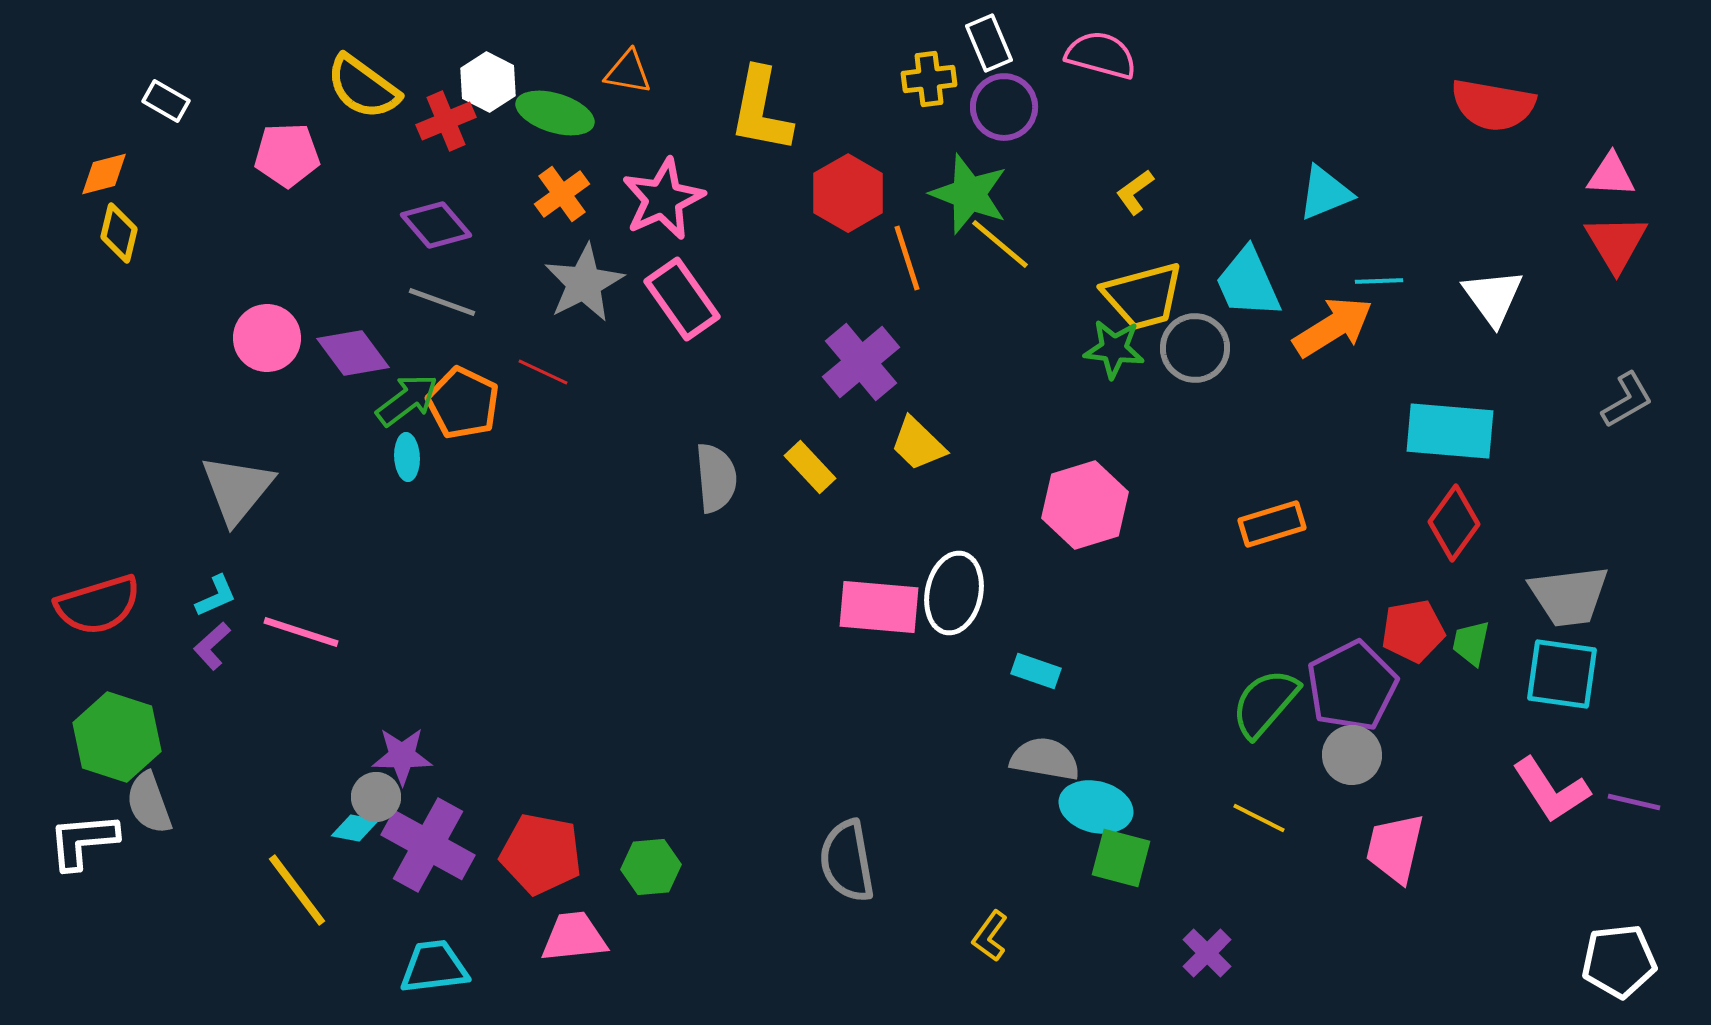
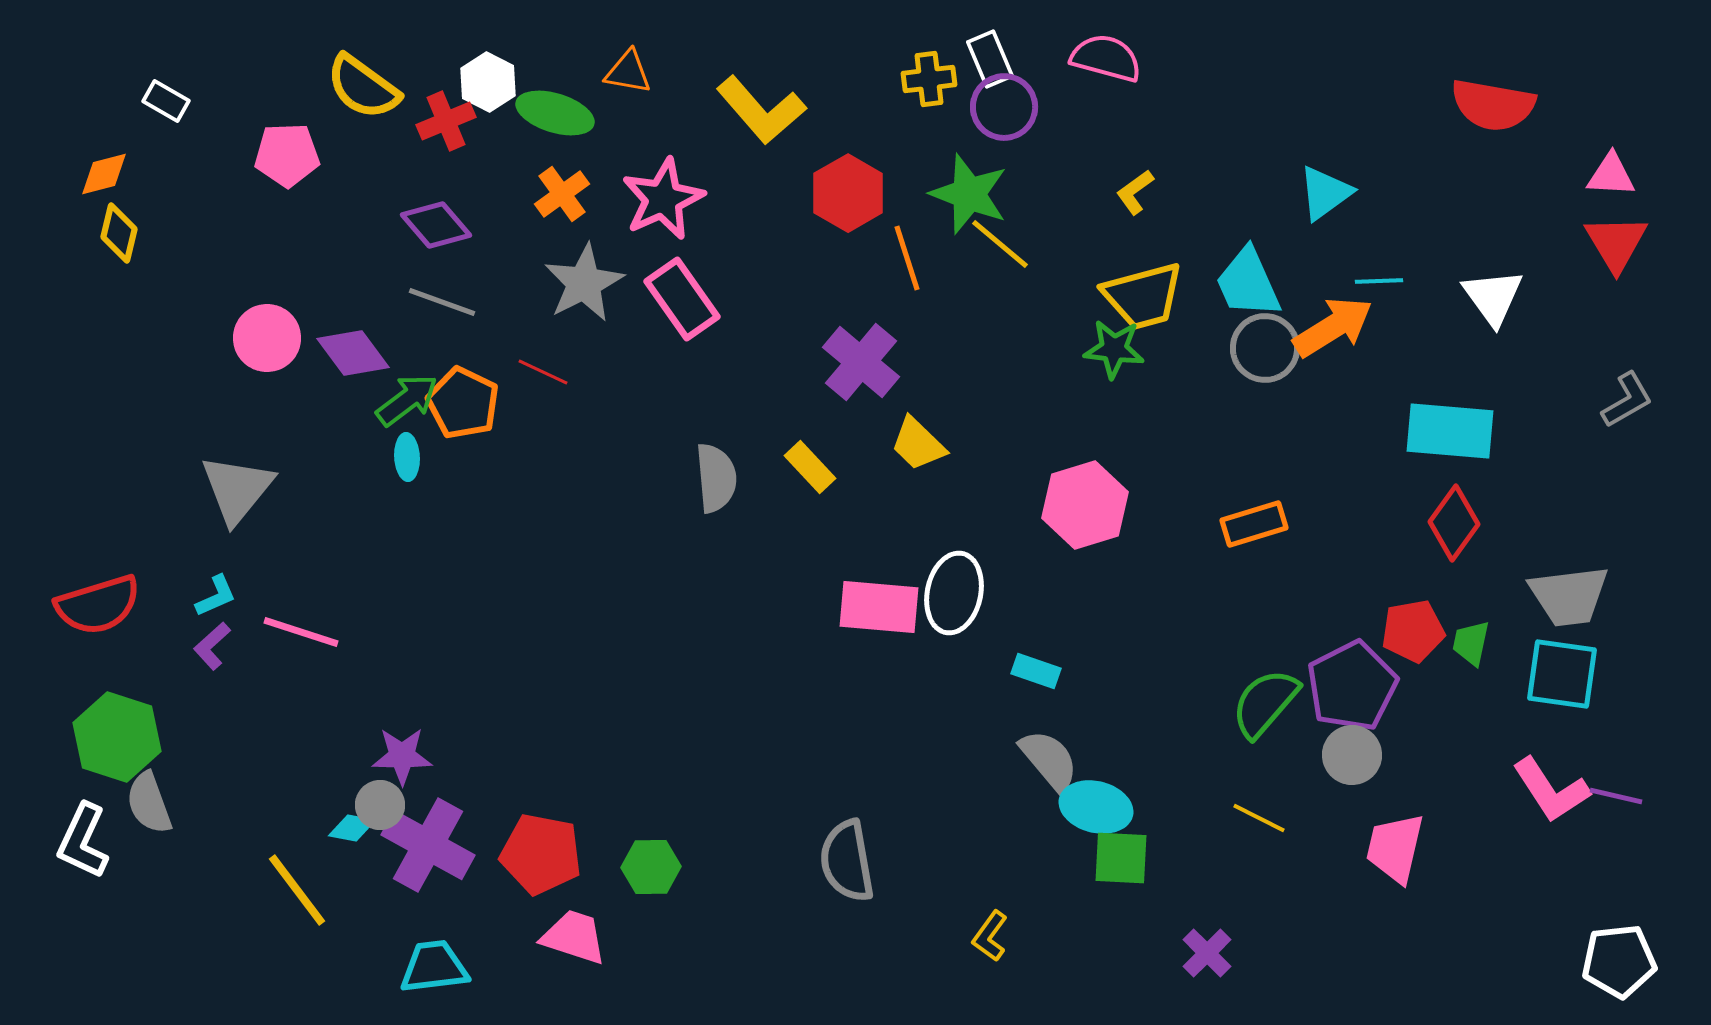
white rectangle at (989, 43): moved 1 px right, 16 px down
pink semicircle at (1101, 55): moved 5 px right, 3 px down
yellow L-shape at (761, 110): rotated 52 degrees counterclockwise
cyan triangle at (1325, 193): rotated 14 degrees counterclockwise
gray circle at (1195, 348): moved 70 px right
purple cross at (861, 362): rotated 10 degrees counterclockwise
orange rectangle at (1272, 524): moved 18 px left
gray semicircle at (1045, 759): moved 4 px right, 1 px down; rotated 40 degrees clockwise
gray circle at (376, 797): moved 4 px right, 8 px down
purple line at (1634, 802): moved 18 px left, 6 px up
cyan diamond at (355, 828): moved 3 px left
white L-shape at (83, 841): rotated 60 degrees counterclockwise
green square at (1121, 858): rotated 12 degrees counterclockwise
green hexagon at (651, 867): rotated 4 degrees clockwise
pink trapezoid at (574, 937): rotated 24 degrees clockwise
